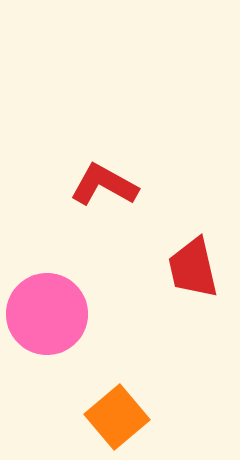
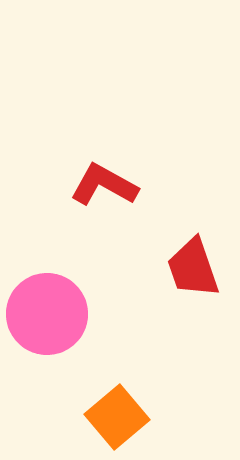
red trapezoid: rotated 6 degrees counterclockwise
